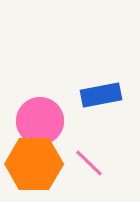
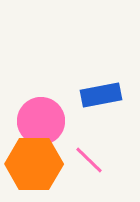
pink circle: moved 1 px right
pink line: moved 3 px up
